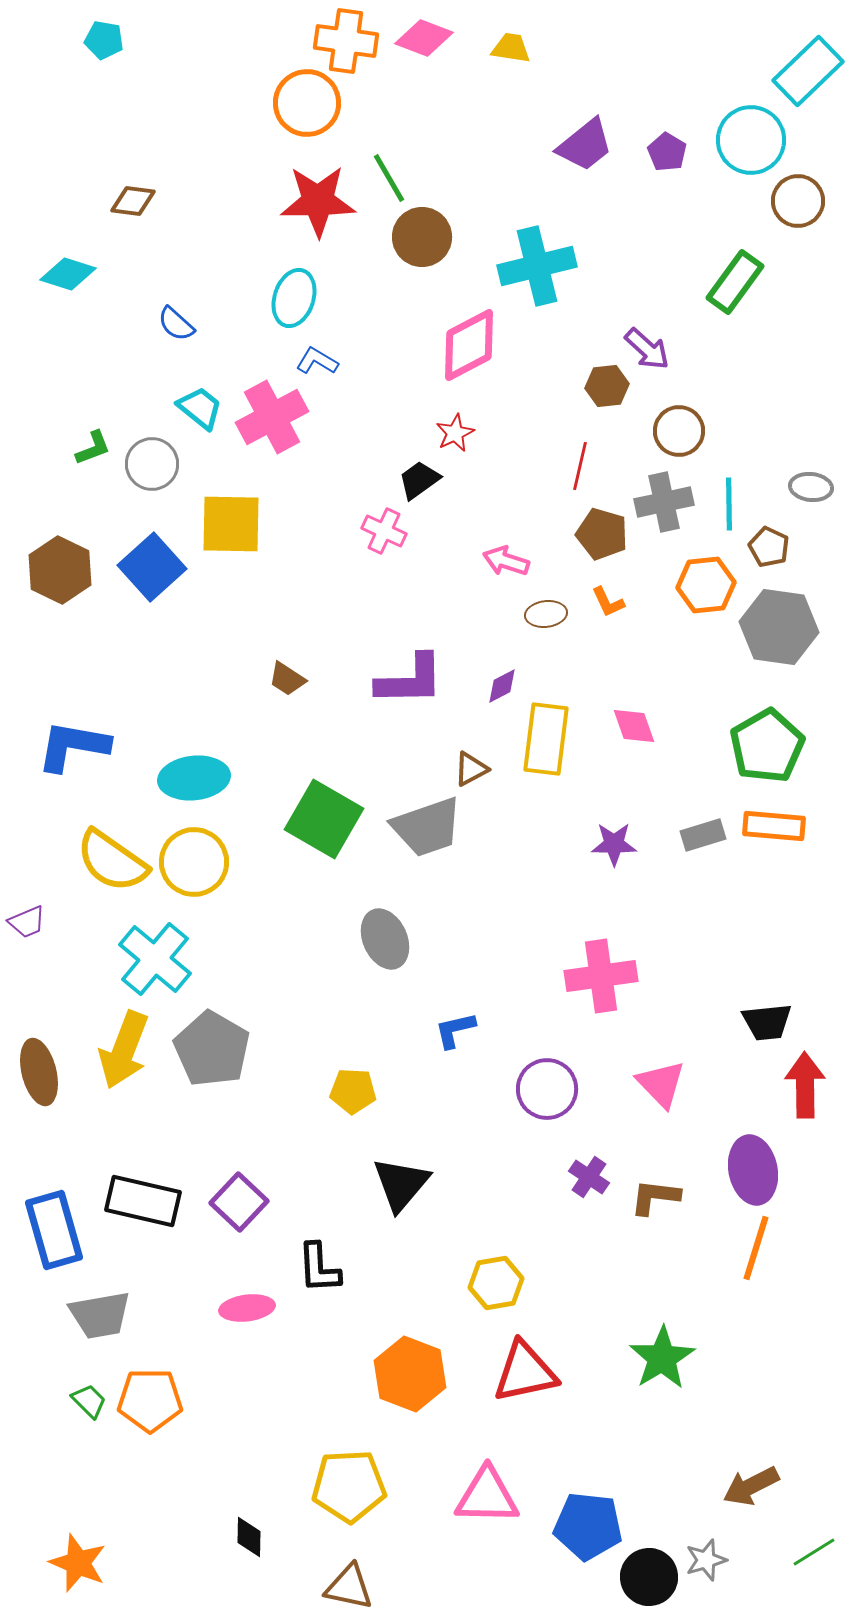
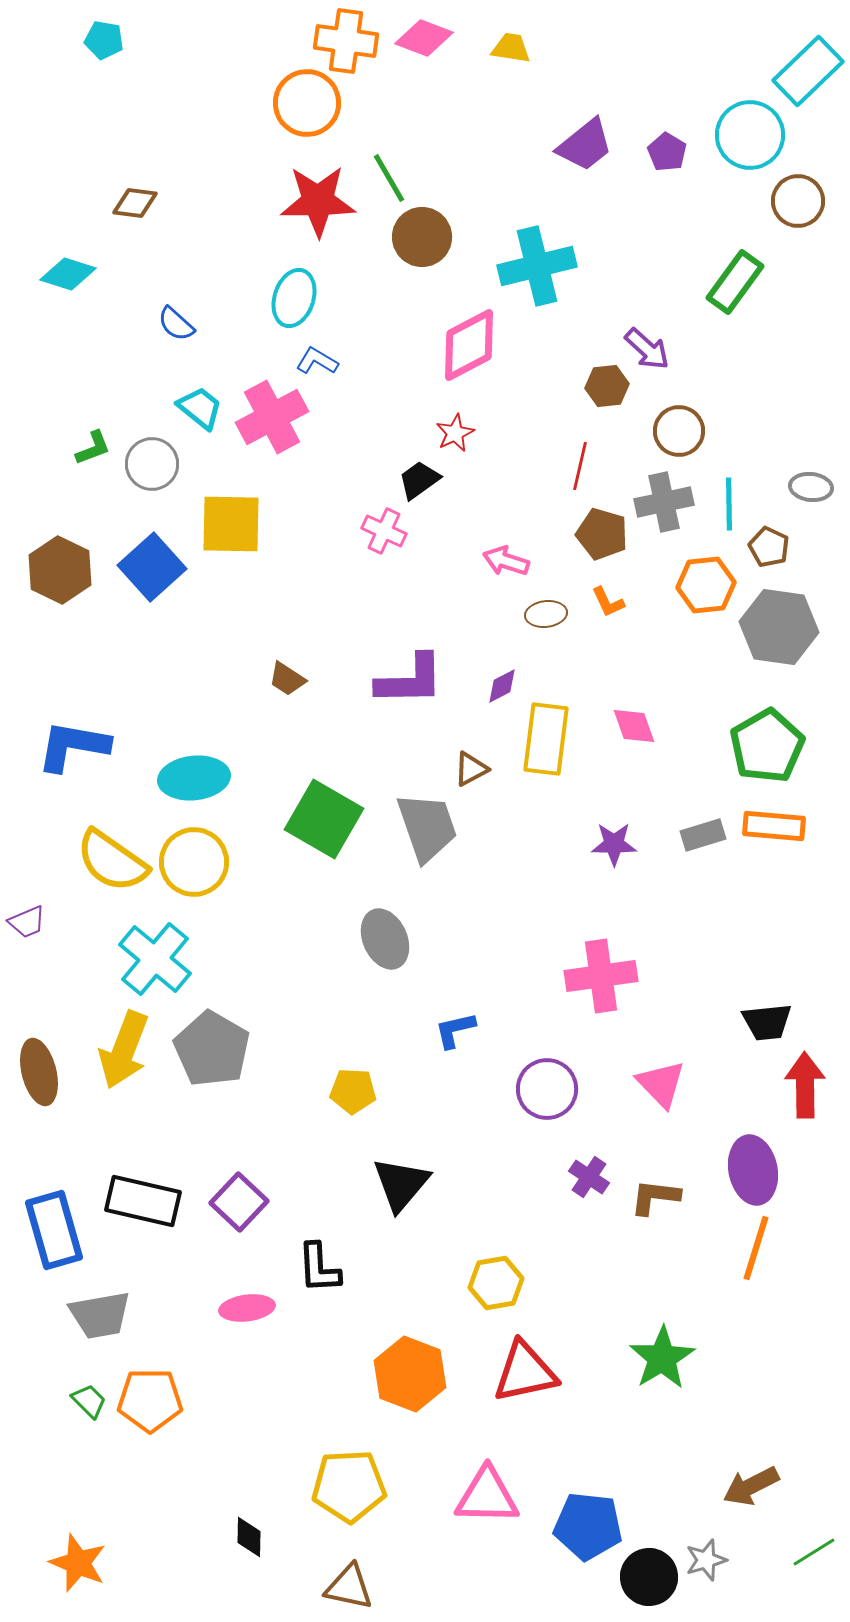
cyan circle at (751, 140): moved 1 px left, 5 px up
brown diamond at (133, 201): moved 2 px right, 2 px down
gray trapezoid at (427, 827): rotated 90 degrees counterclockwise
